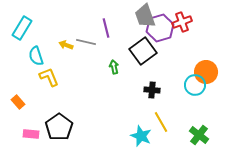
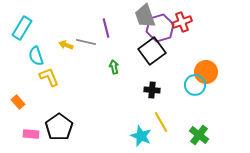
black square: moved 9 px right
